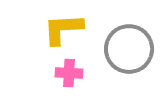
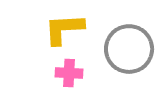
yellow L-shape: moved 1 px right
